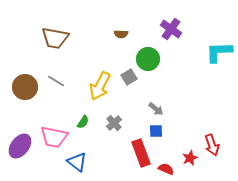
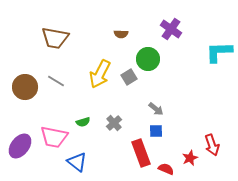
yellow arrow: moved 12 px up
green semicircle: rotated 40 degrees clockwise
